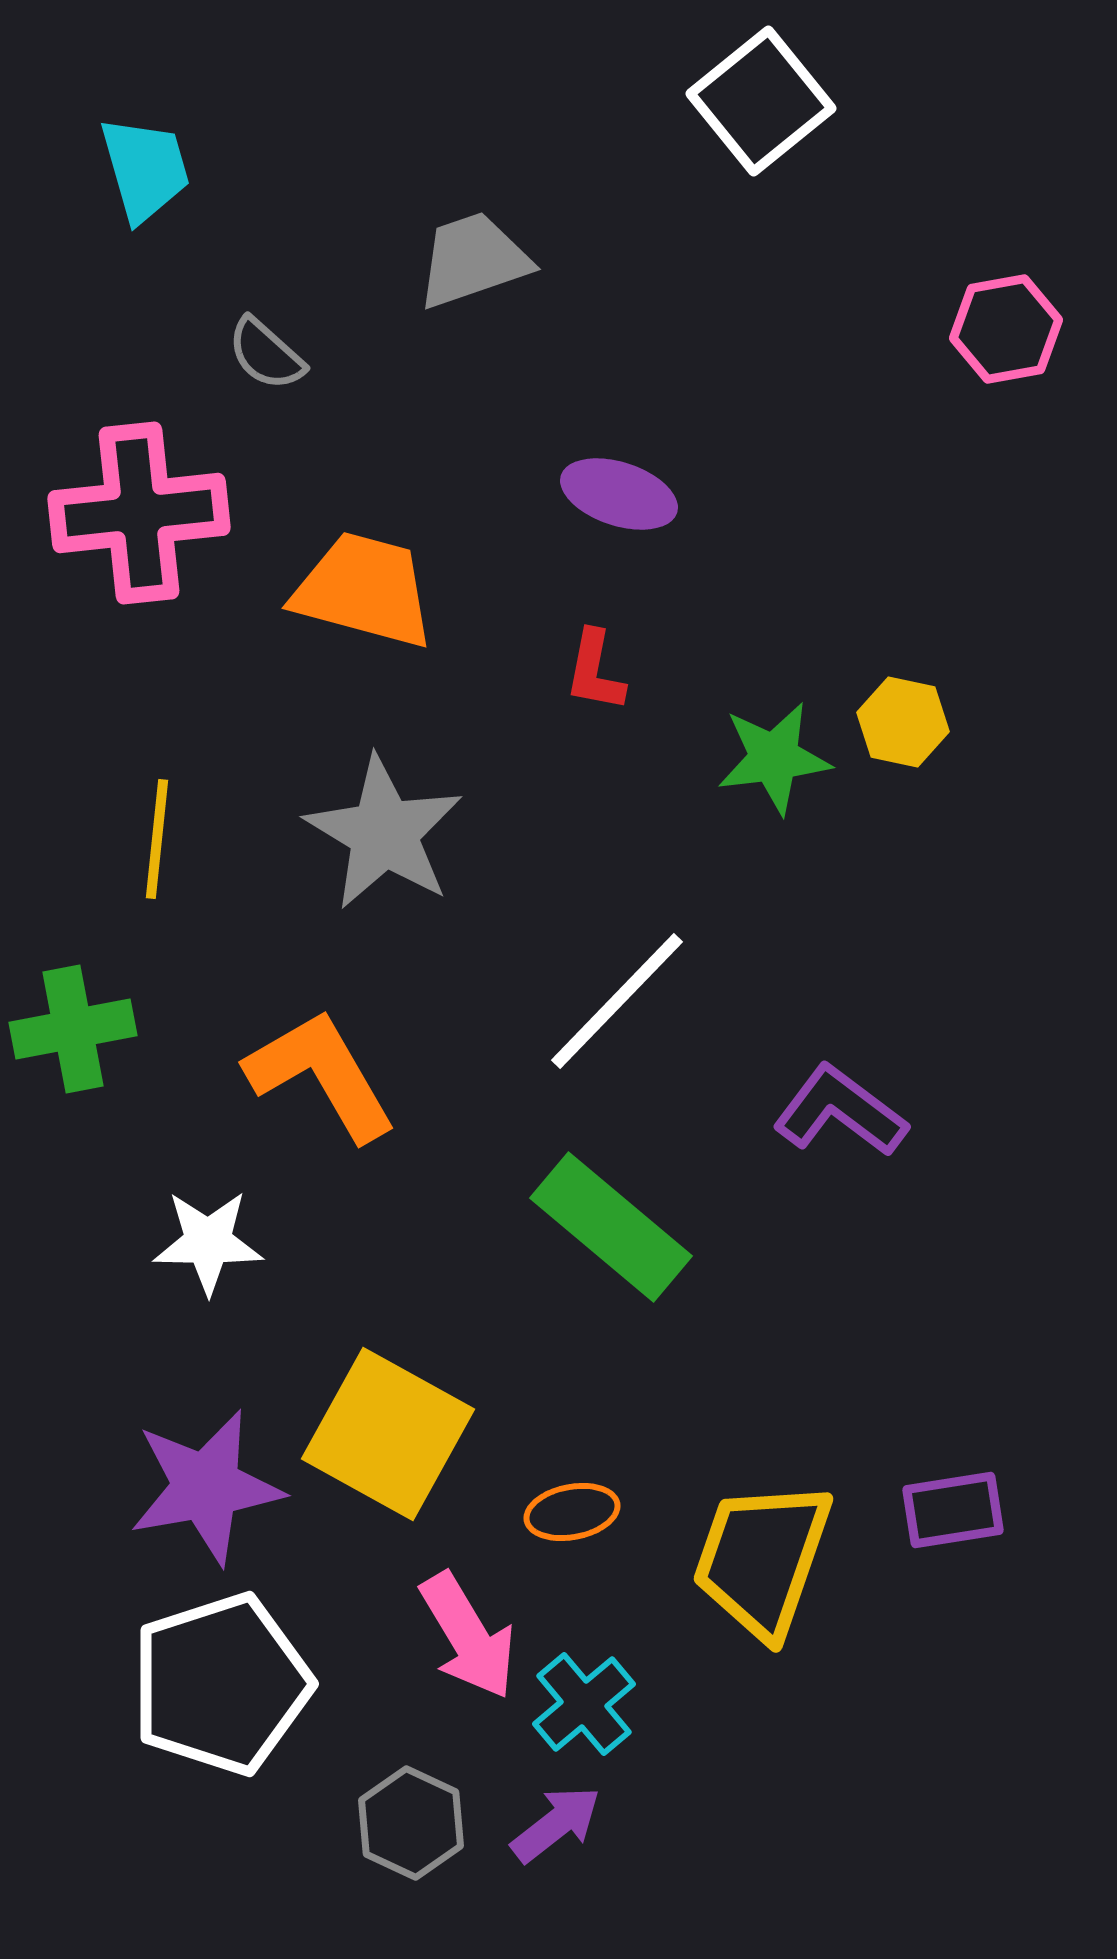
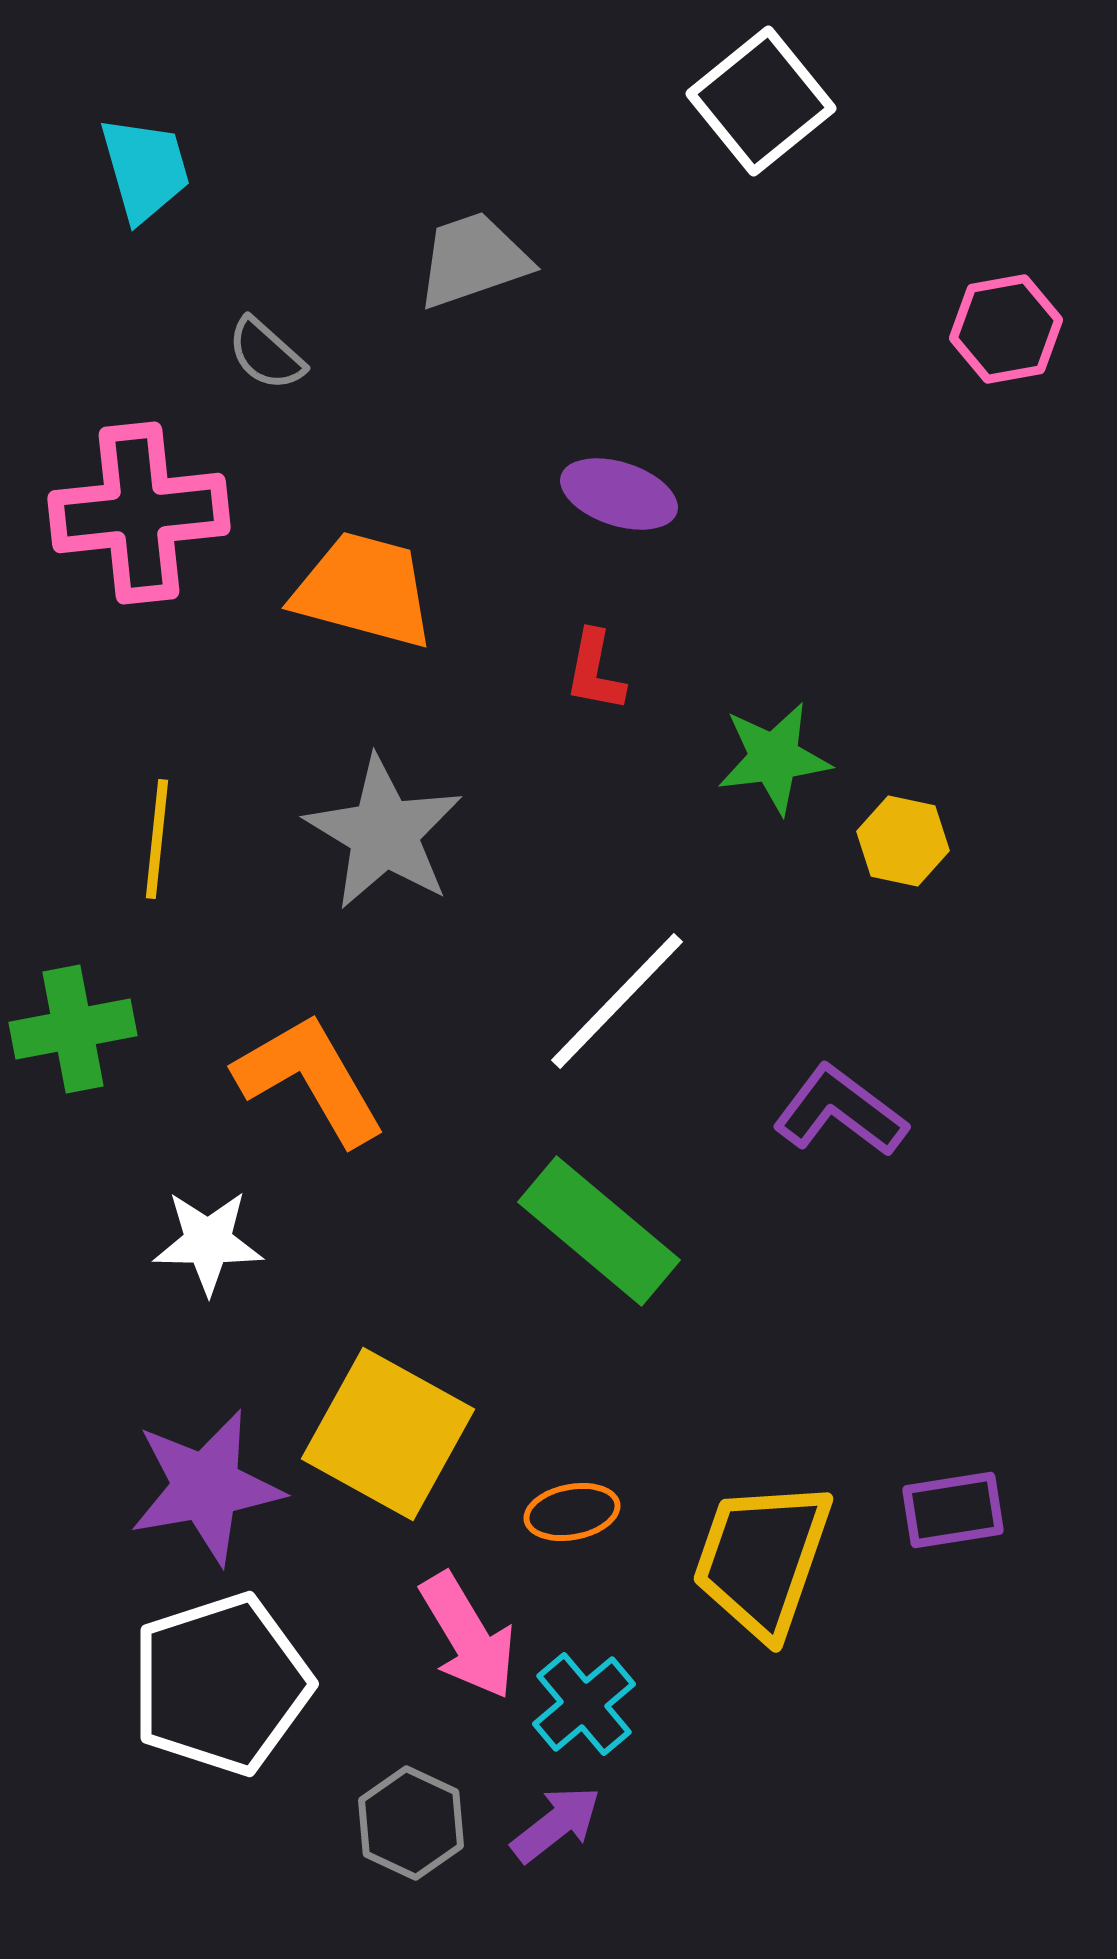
yellow hexagon: moved 119 px down
orange L-shape: moved 11 px left, 4 px down
green rectangle: moved 12 px left, 4 px down
